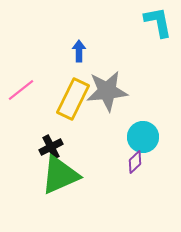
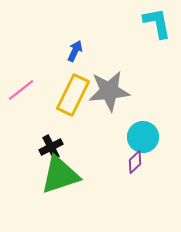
cyan L-shape: moved 1 px left, 1 px down
blue arrow: moved 4 px left; rotated 25 degrees clockwise
gray star: moved 2 px right
yellow rectangle: moved 4 px up
green triangle: rotated 6 degrees clockwise
